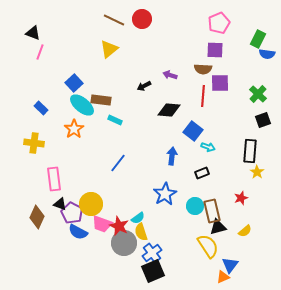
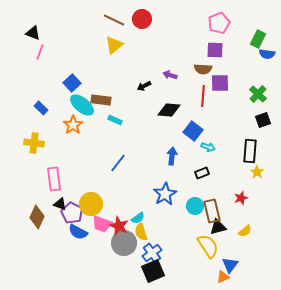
yellow triangle at (109, 49): moved 5 px right, 4 px up
blue square at (74, 83): moved 2 px left
orange star at (74, 129): moved 1 px left, 4 px up
